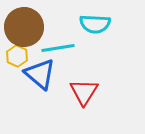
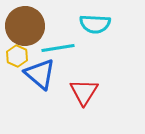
brown circle: moved 1 px right, 1 px up
